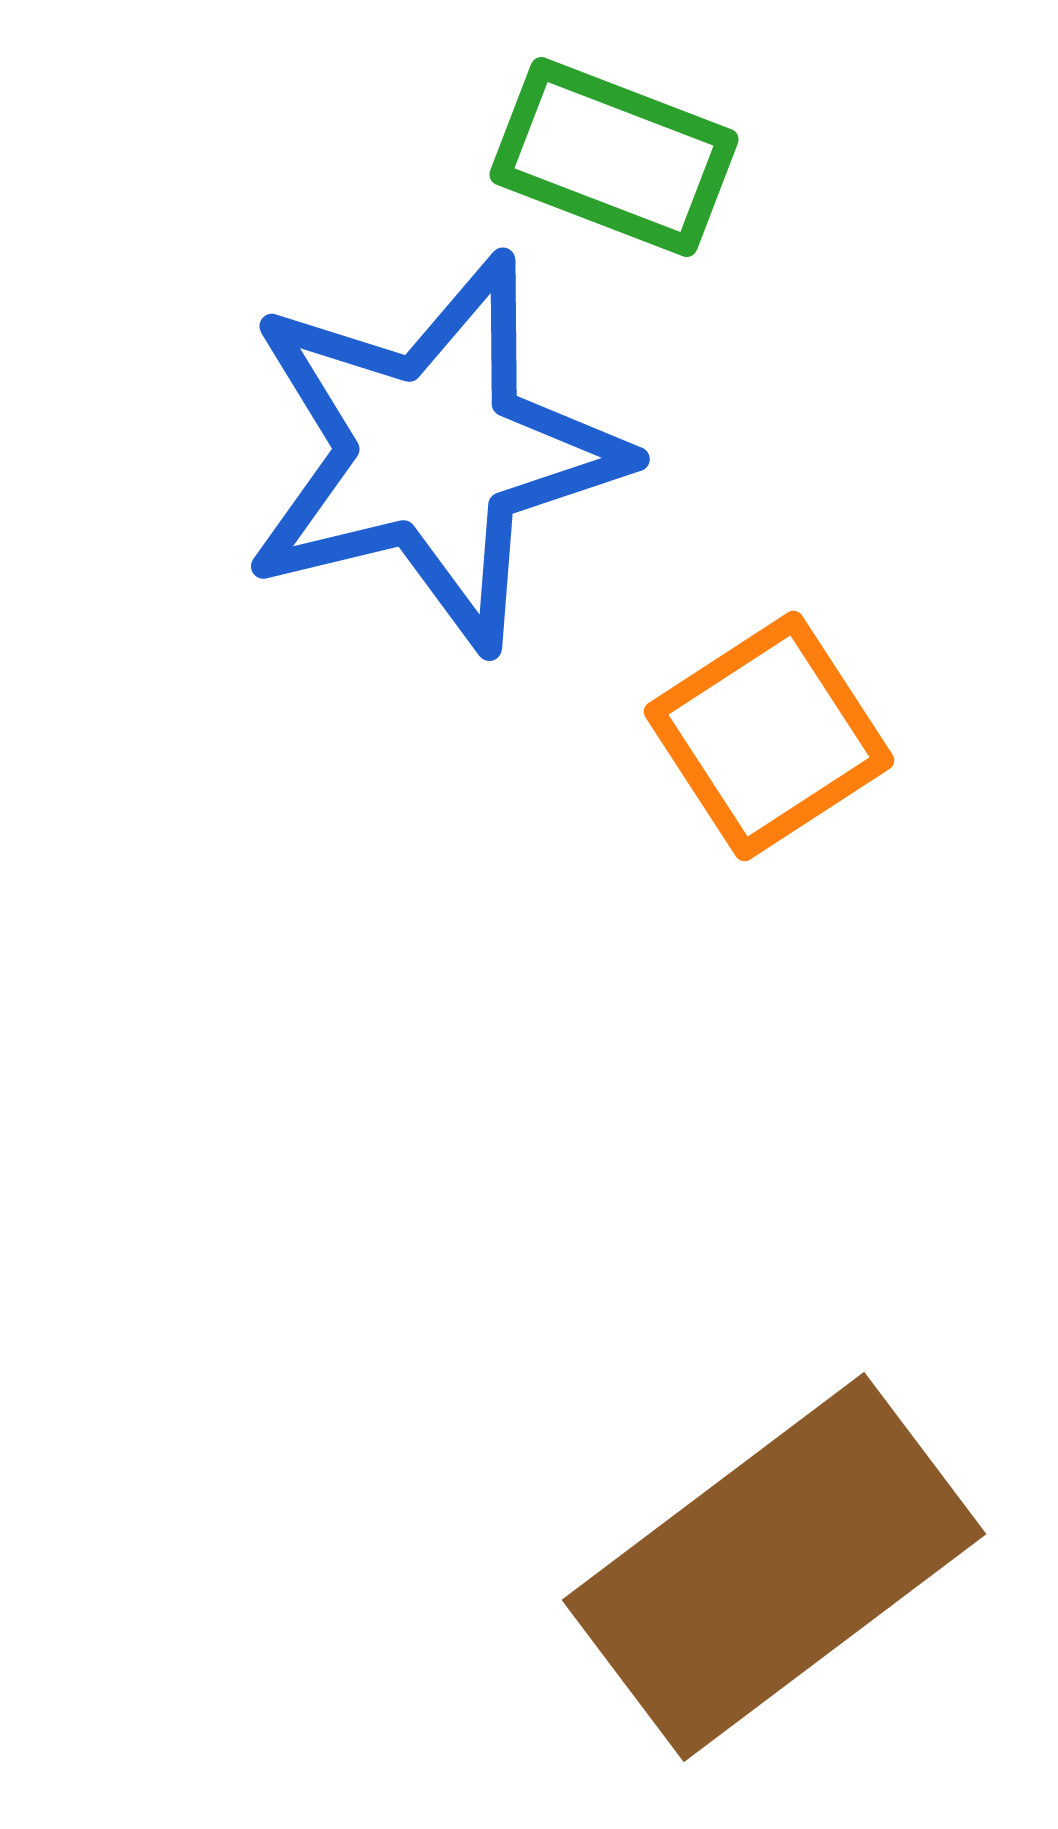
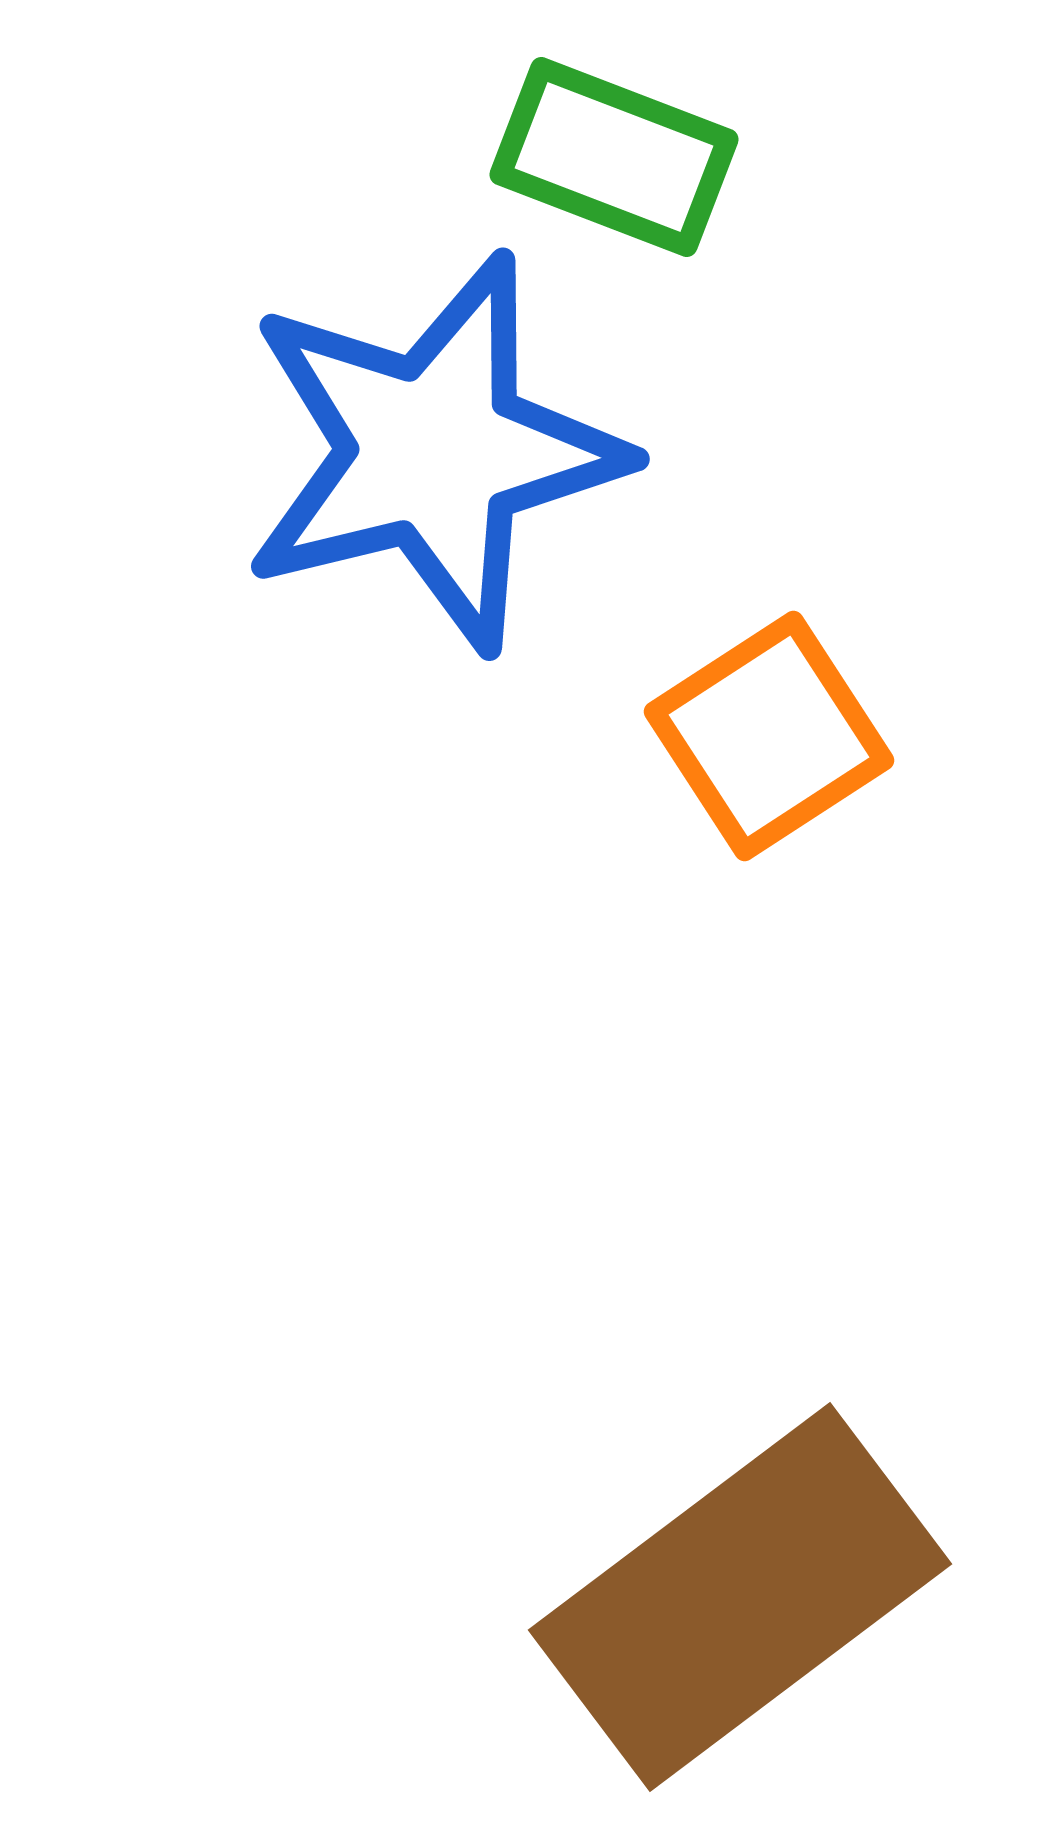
brown rectangle: moved 34 px left, 30 px down
